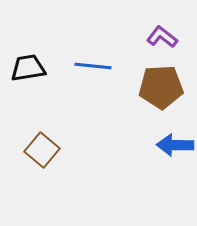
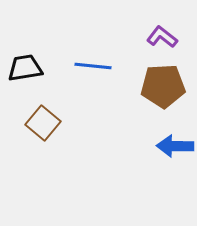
black trapezoid: moved 3 px left
brown pentagon: moved 2 px right, 1 px up
blue arrow: moved 1 px down
brown square: moved 1 px right, 27 px up
